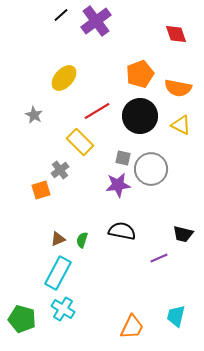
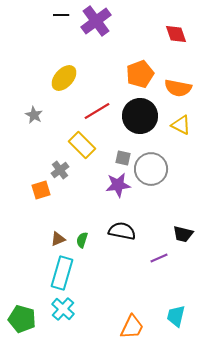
black line: rotated 42 degrees clockwise
yellow rectangle: moved 2 px right, 3 px down
cyan rectangle: moved 4 px right; rotated 12 degrees counterclockwise
cyan cross: rotated 10 degrees clockwise
